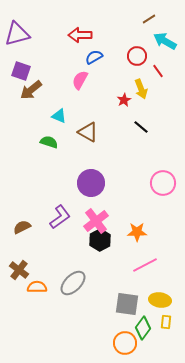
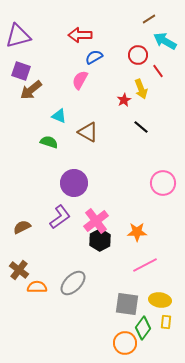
purple triangle: moved 1 px right, 2 px down
red circle: moved 1 px right, 1 px up
purple circle: moved 17 px left
